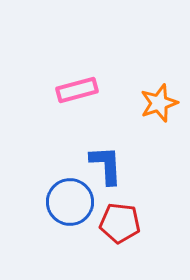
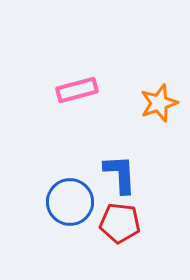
blue L-shape: moved 14 px right, 9 px down
